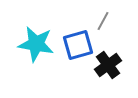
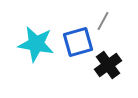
blue square: moved 3 px up
